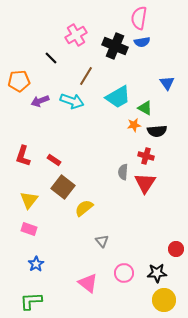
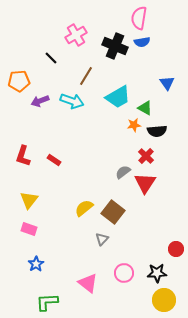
red cross: rotated 28 degrees clockwise
gray semicircle: rotated 49 degrees clockwise
brown square: moved 50 px right, 25 px down
gray triangle: moved 2 px up; rotated 24 degrees clockwise
green L-shape: moved 16 px right, 1 px down
